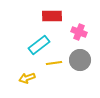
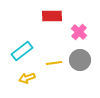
pink cross: rotated 21 degrees clockwise
cyan rectangle: moved 17 px left, 6 px down
